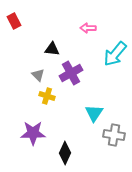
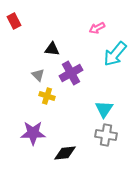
pink arrow: moved 9 px right; rotated 28 degrees counterclockwise
cyan triangle: moved 10 px right, 4 px up
gray cross: moved 8 px left
black diamond: rotated 60 degrees clockwise
